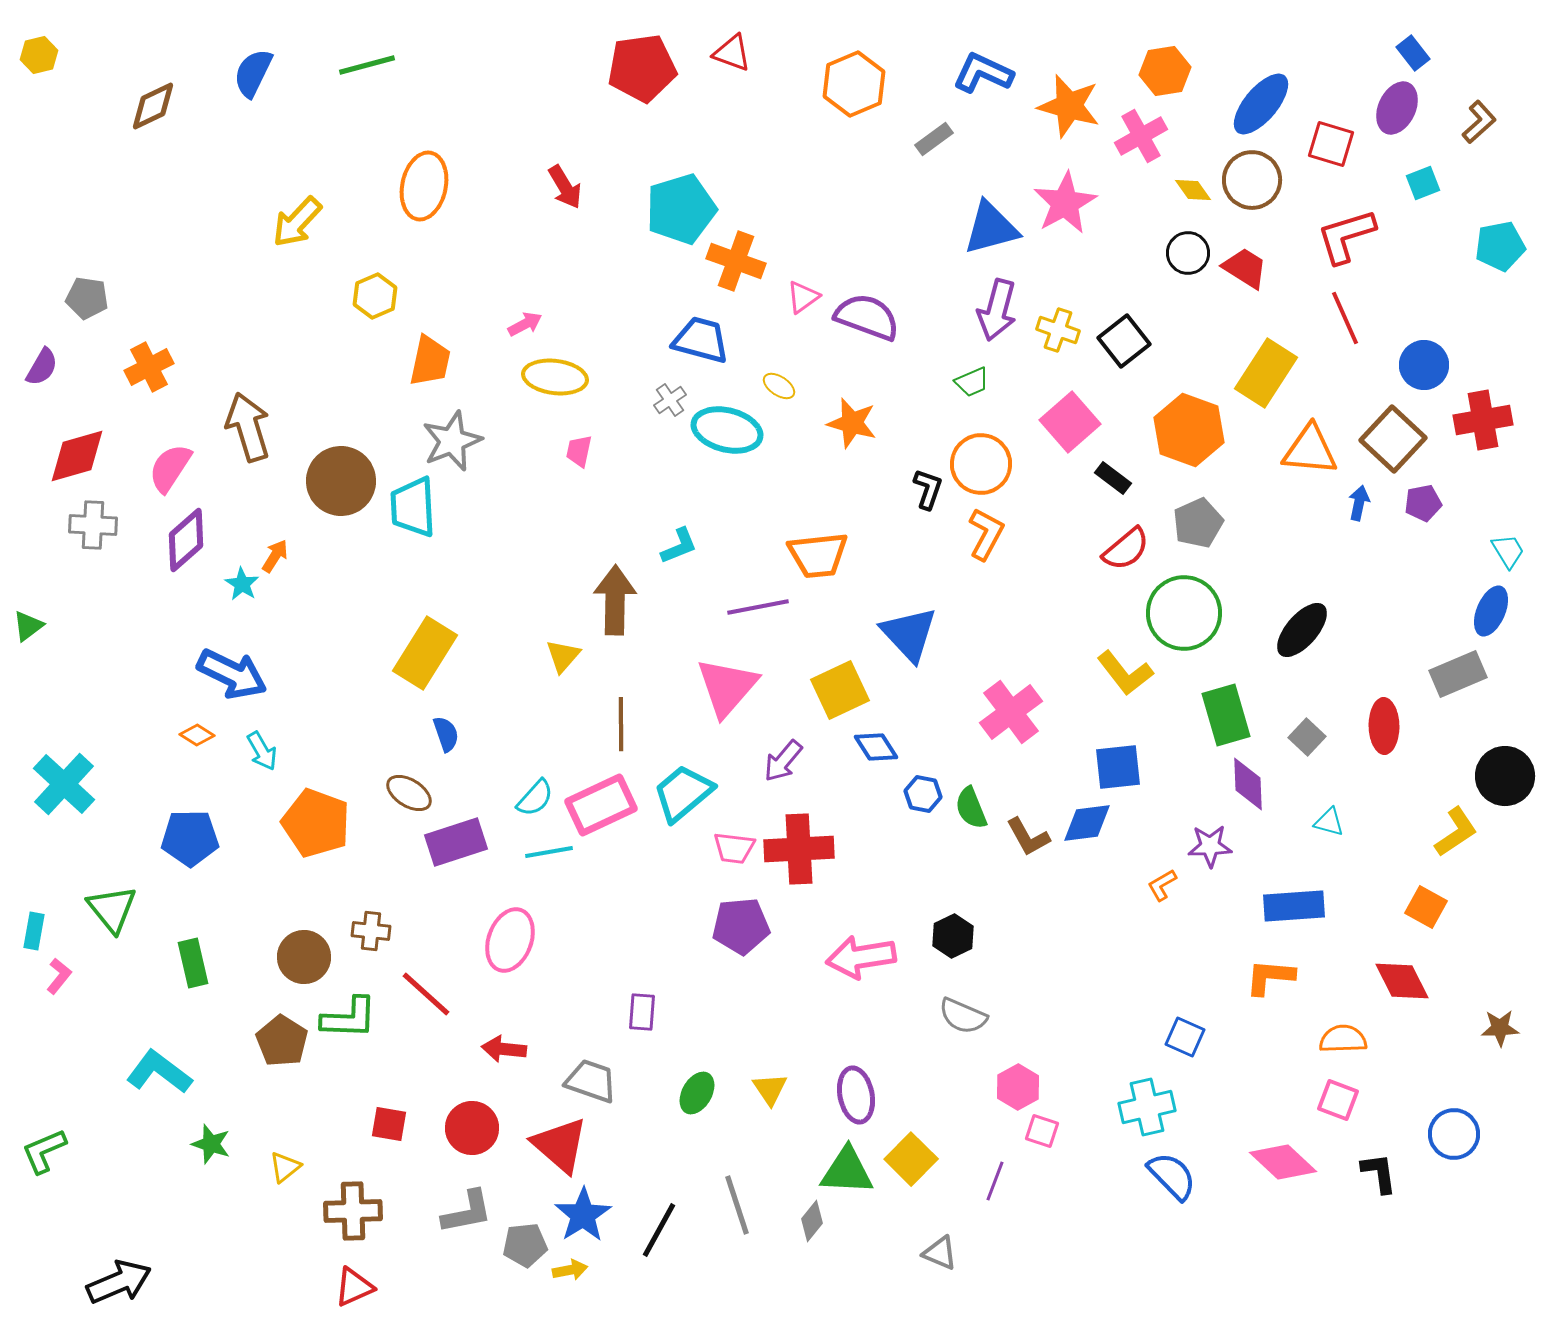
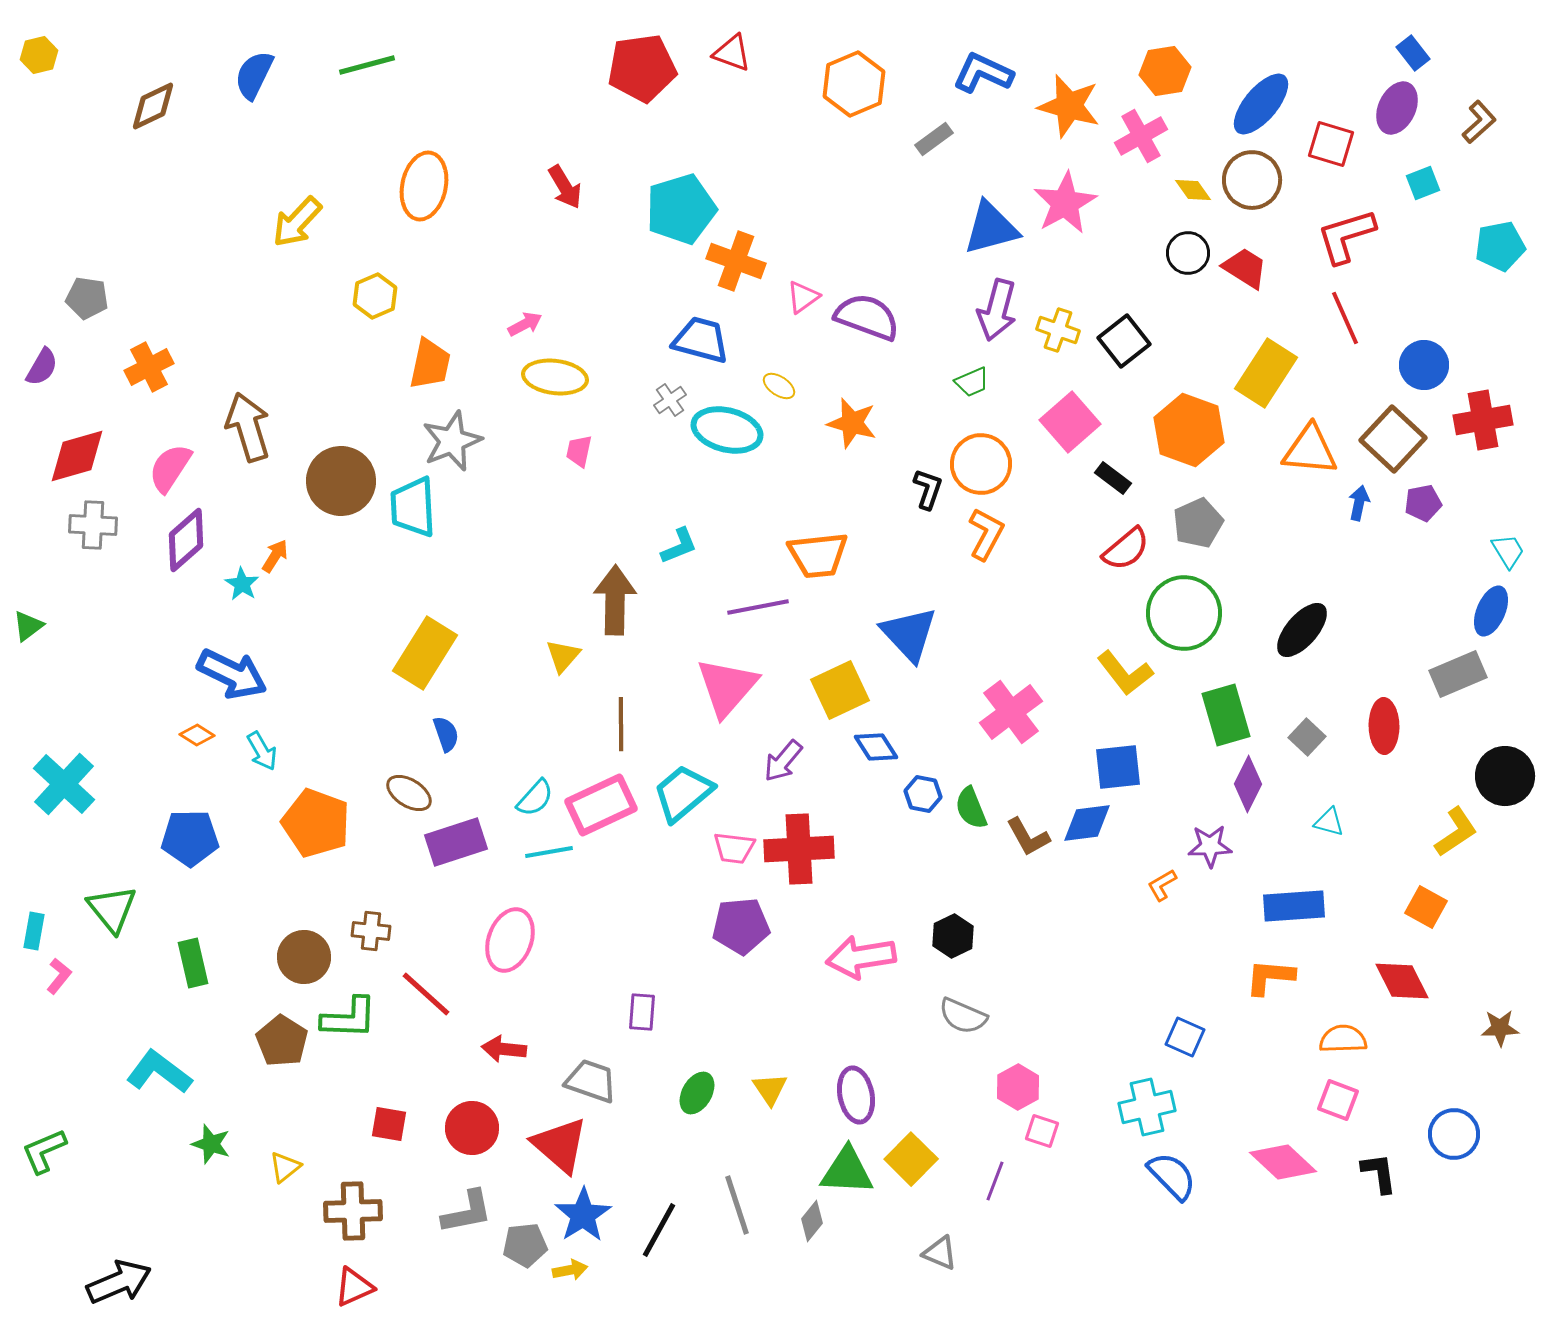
blue semicircle at (253, 73): moved 1 px right, 2 px down
orange trapezoid at (430, 361): moved 3 px down
purple diamond at (1248, 784): rotated 28 degrees clockwise
